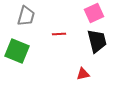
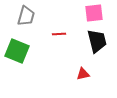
pink square: rotated 18 degrees clockwise
